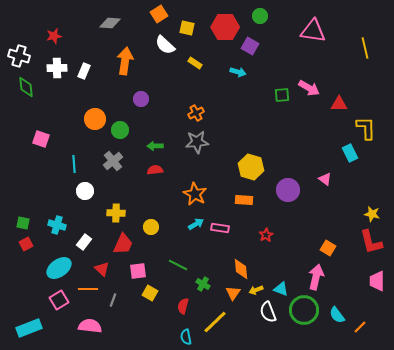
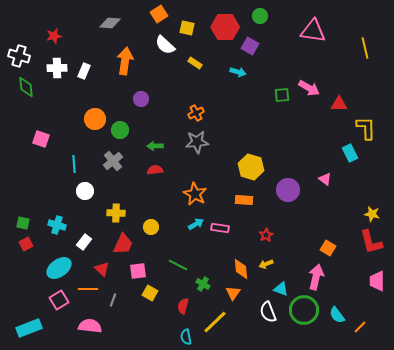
yellow arrow at (256, 290): moved 10 px right, 26 px up
